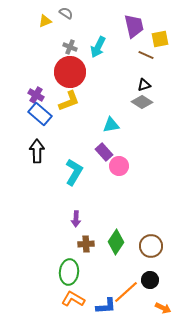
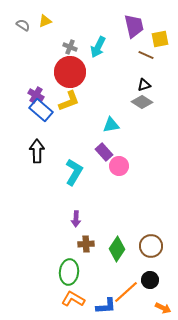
gray semicircle: moved 43 px left, 12 px down
blue rectangle: moved 1 px right, 4 px up
green diamond: moved 1 px right, 7 px down
